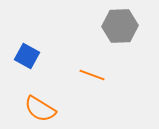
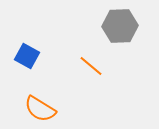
orange line: moved 1 px left, 9 px up; rotated 20 degrees clockwise
